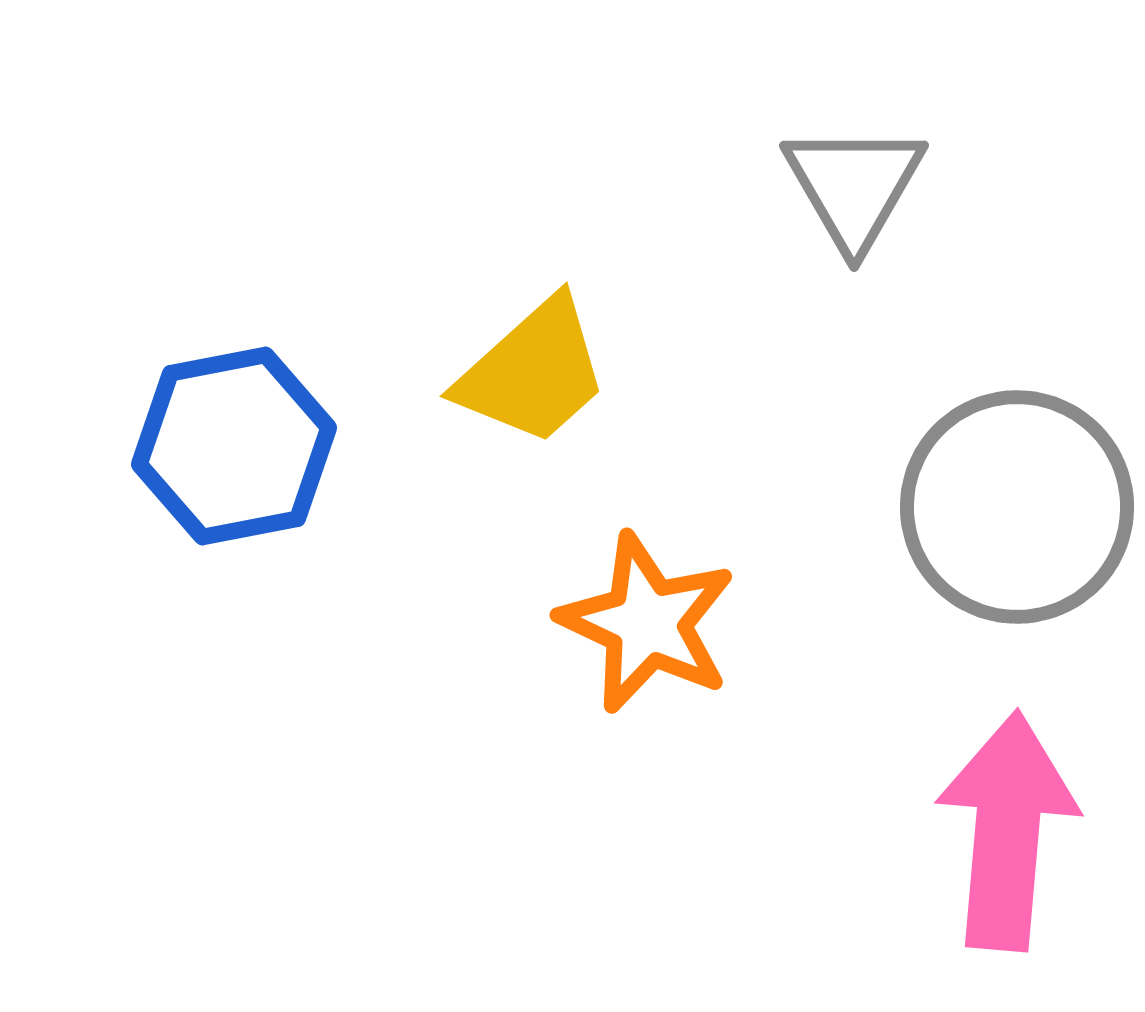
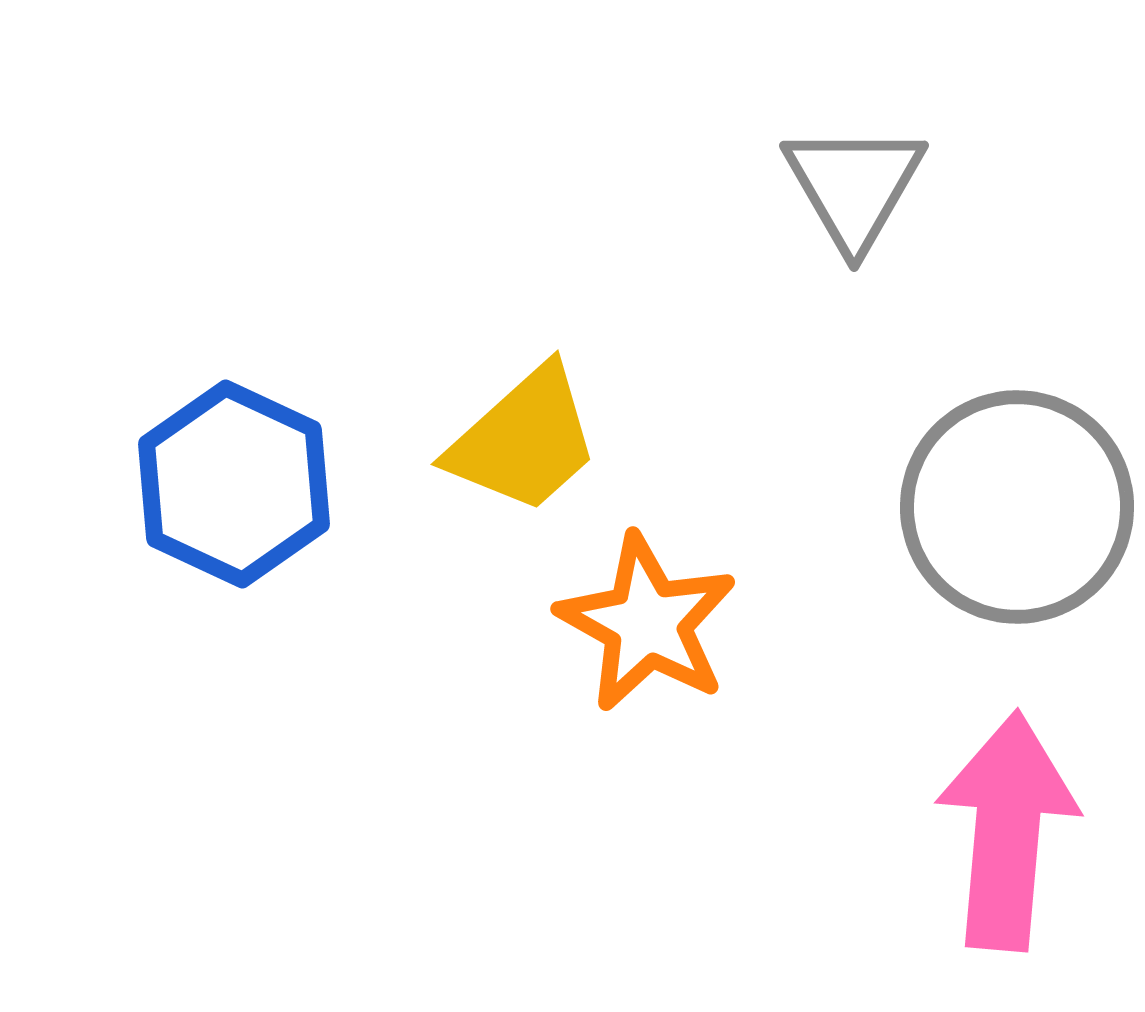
yellow trapezoid: moved 9 px left, 68 px down
blue hexagon: moved 38 px down; rotated 24 degrees counterclockwise
orange star: rotated 4 degrees clockwise
